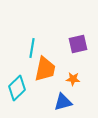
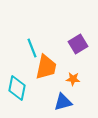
purple square: rotated 18 degrees counterclockwise
cyan line: rotated 30 degrees counterclockwise
orange trapezoid: moved 1 px right, 2 px up
cyan diamond: rotated 35 degrees counterclockwise
